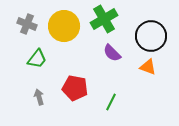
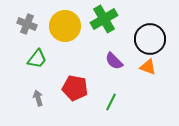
yellow circle: moved 1 px right
black circle: moved 1 px left, 3 px down
purple semicircle: moved 2 px right, 8 px down
gray arrow: moved 1 px left, 1 px down
